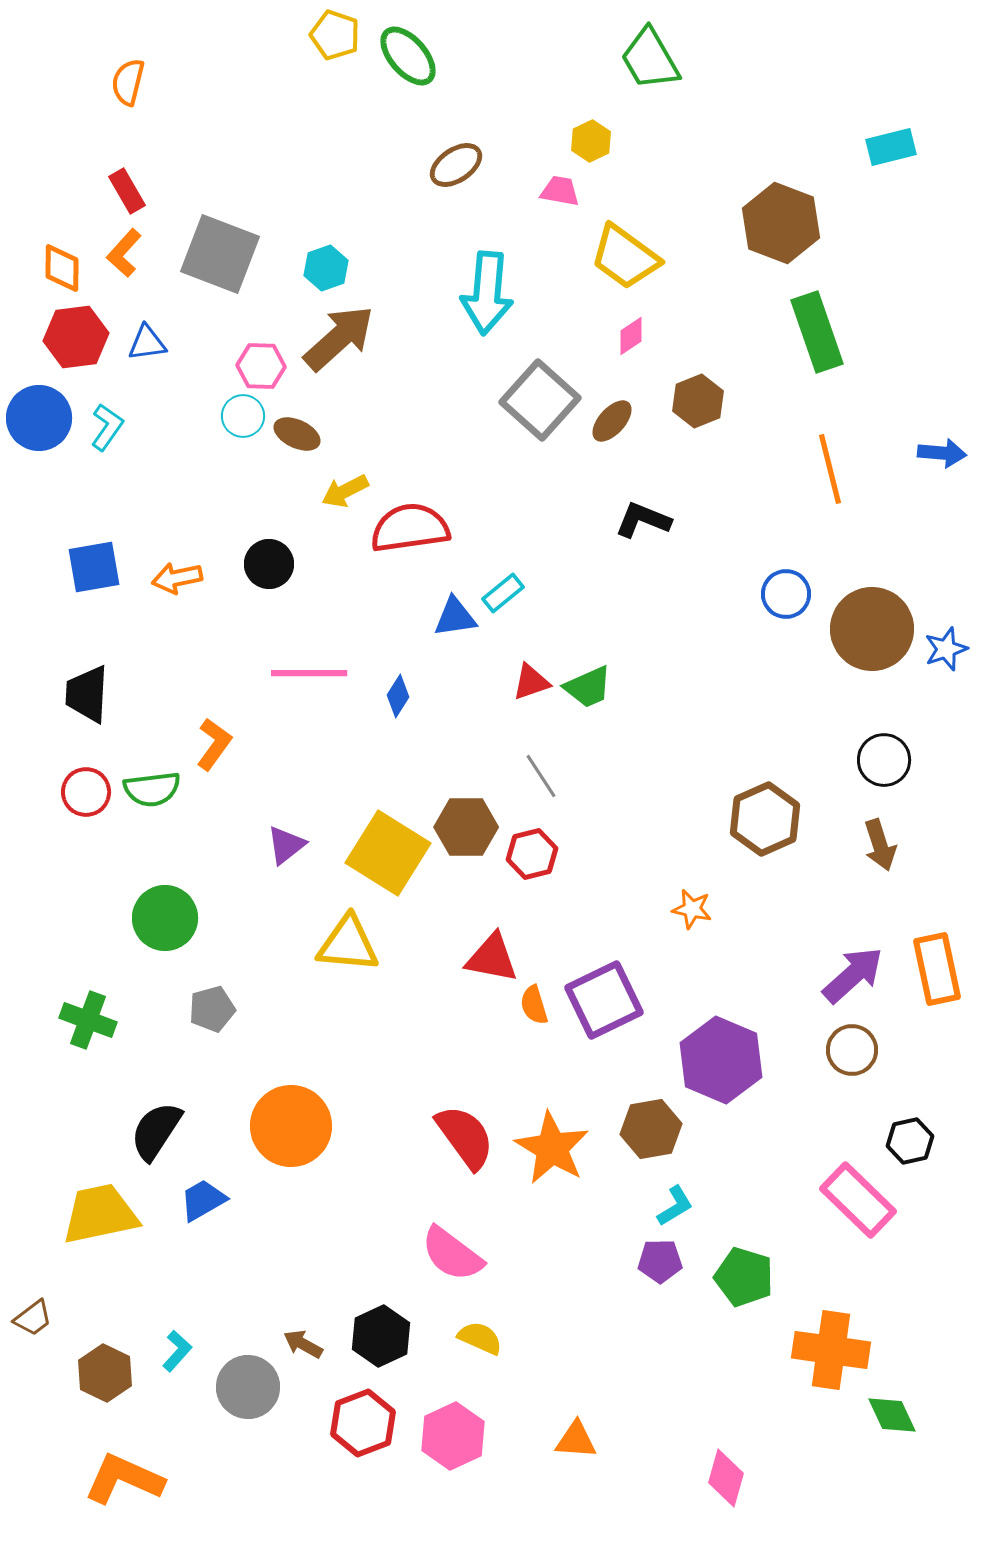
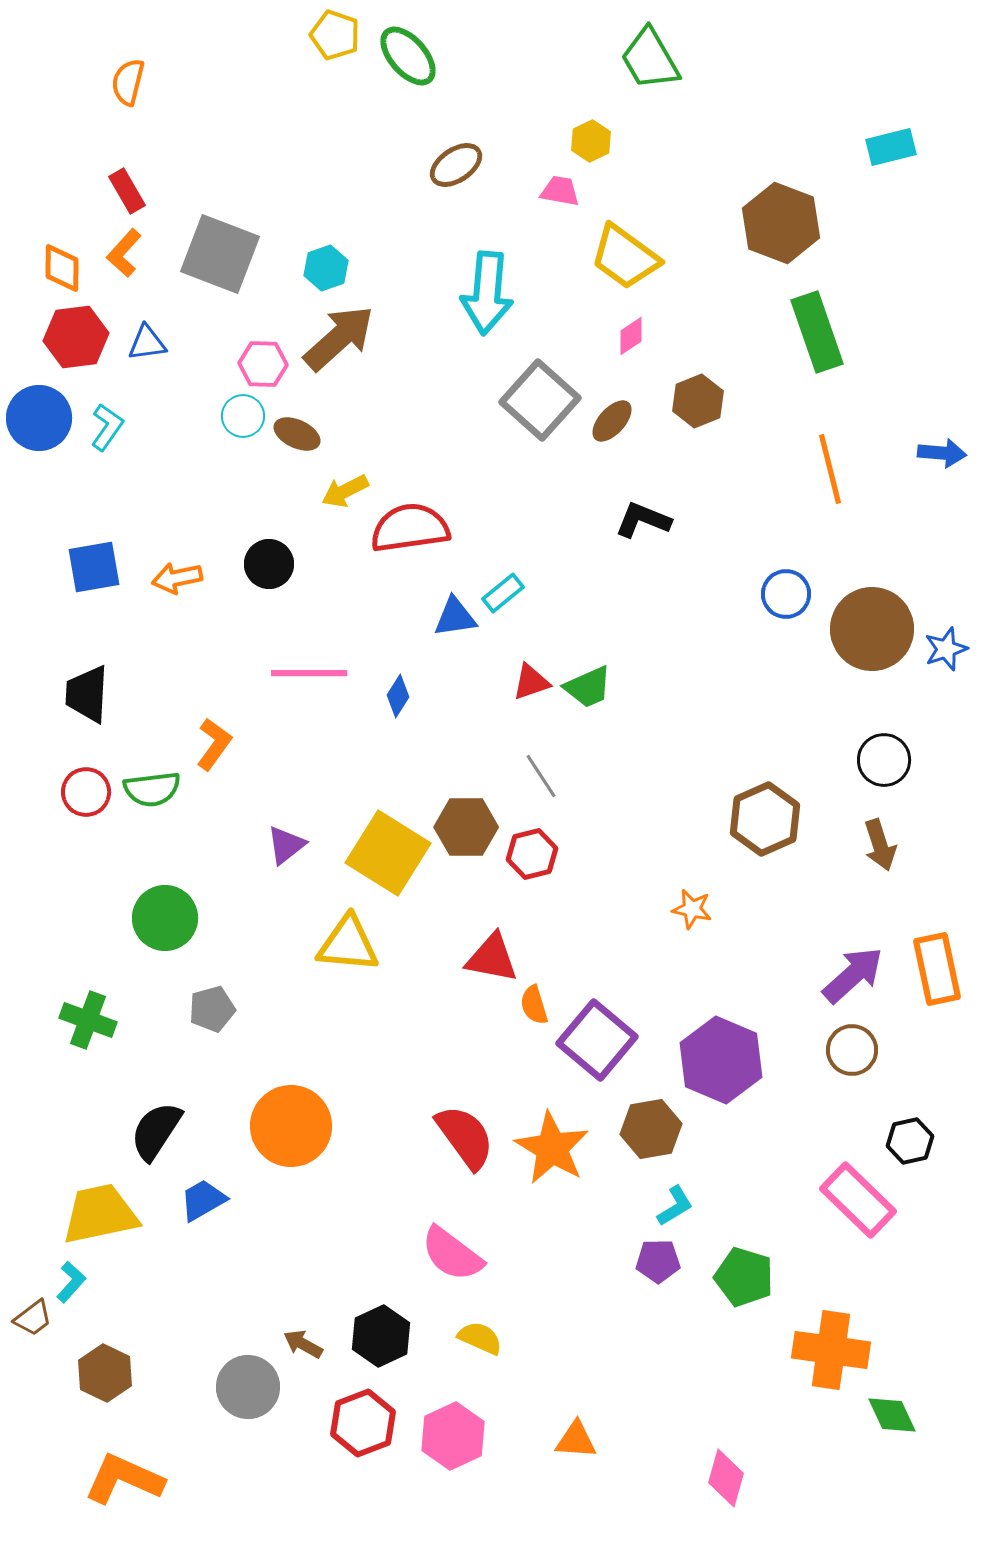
pink hexagon at (261, 366): moved 2 px right, 2 px up
purple square at (604, 1000): moved 7 px left, 40 px down; rotated 24 degrees counterclockwise
purple pentagon at (660, 1261): moved 2 px left
cyan L-shape at (177, 1351): moved 106 px left, 69 px up
